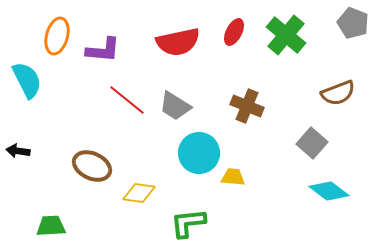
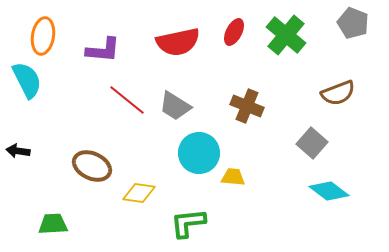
orange ellipse: moved 14 px left; rotated 6 degrees counterclockwise
green trapezoid: moved 2 px right, 2 px up
